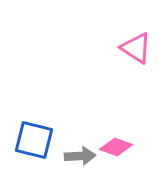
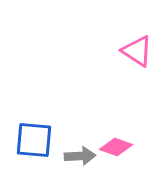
pink triangle: moved 1 px right, 3 px down
blue square: rotated 9 degrees counterclockwise
